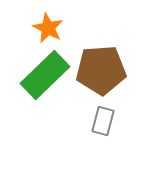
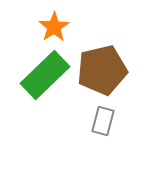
orange star: moved 6 px right, 1 px up; rotated 12 degrees clockwise
brown pentagon: moved 1 px right; rotated 9 degrees counterclockwise
